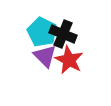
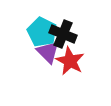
purple triangle: moved 3 px right, 4 px up
red star: moved 1 px right, 1 px down
